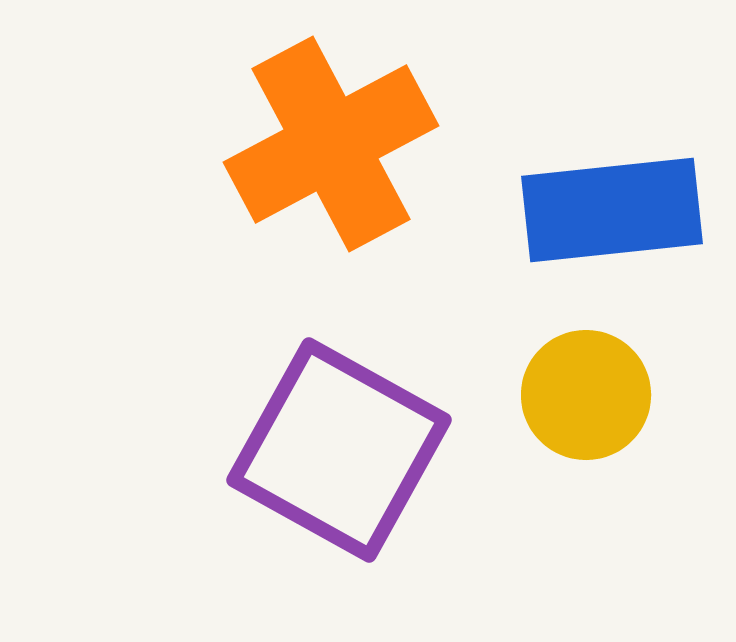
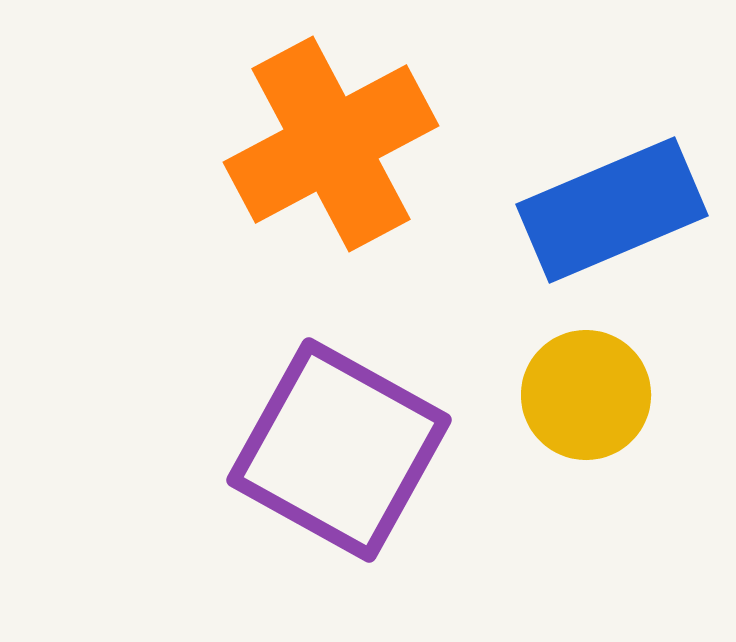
blue rectangle: rotated 17 degrees counterclockwise
